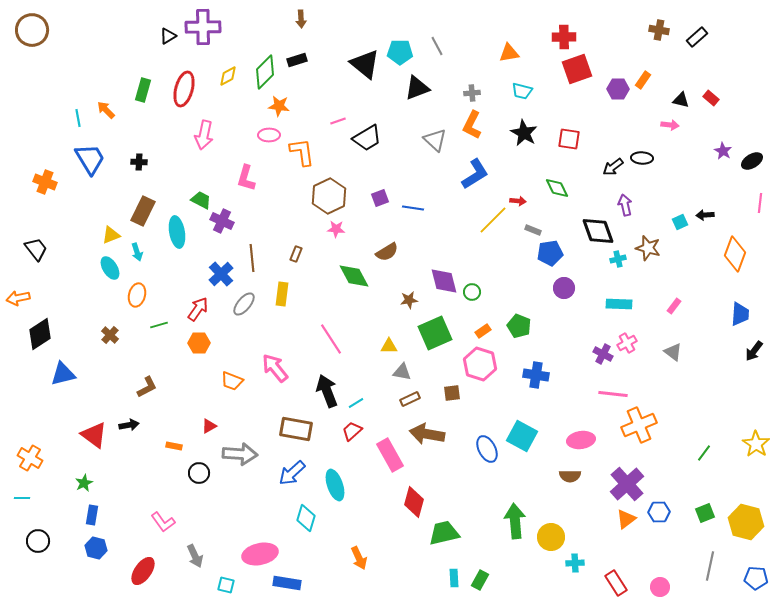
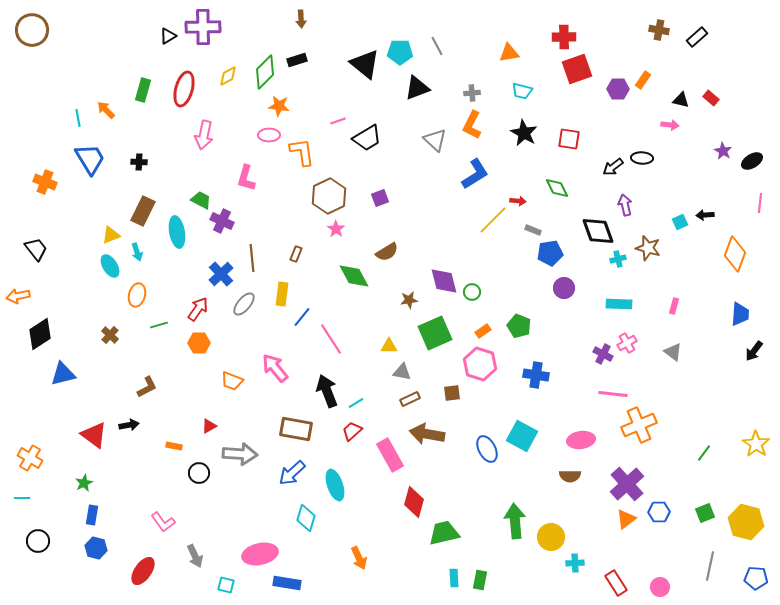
blue line at (413, 208): moved 111 px left, 109 px down; rotated 60 degrees counterclockwise
pink star at (336, 229): rotated 30 degrees clockwise
cyan ellipse at (110, 268): moved 2 px up
orange arrow at (18, 298): moved 2 px up
pink rectangle at (674, 306): rotated 21 degrees counterclockwise
green rectangle at (480, 580): rotated 18 degrees counterclockwise
